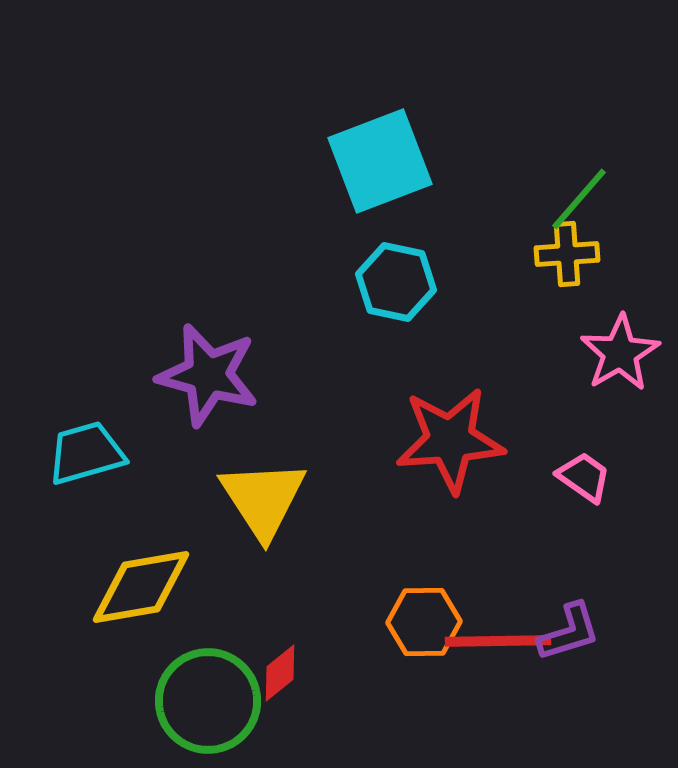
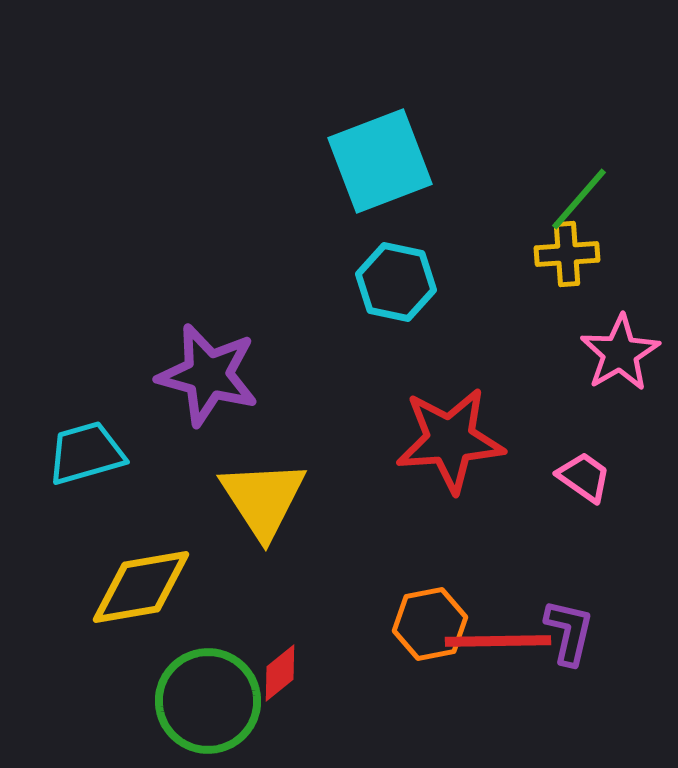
orange hexagon: moved 6 px right, 2 px down; rotated 10 degrees counterclockwise
purple L-shape: rotated 60 degrees counterclockwise
